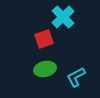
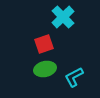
red square: moved 5 px down
cyan L-shape: moved 2 px left
